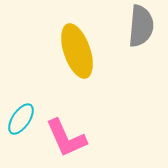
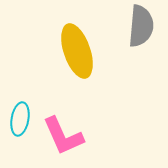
cyan ellipse: moved 1 px left; rotated 24 degrees counterclockwise
pink L-shape: moved 3 px left, 2 px up
